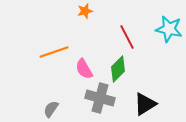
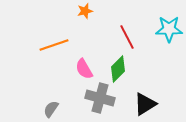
cyan star: rotated 12 degrees counterclockwise
orange line: moved 7 px up
